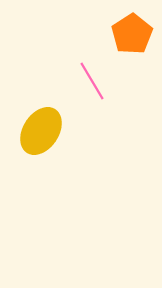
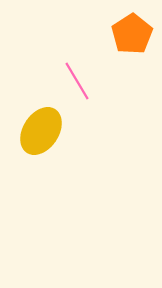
pink line: moved 15 px left
